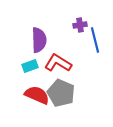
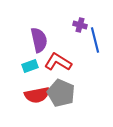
purple cross: rotated 24 degrees clockwise
purple semicircle: rotated 10 degrees counterclockwise
red L-shape: moved 1 px up
red semicircle: rotated 145 degrees clockwise
